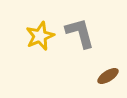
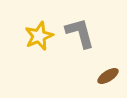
yellow star: moved 1 px left
